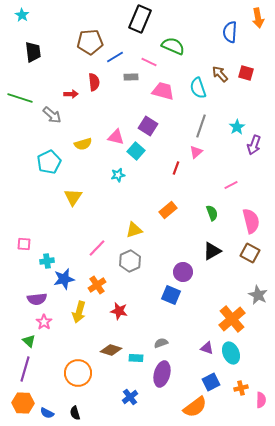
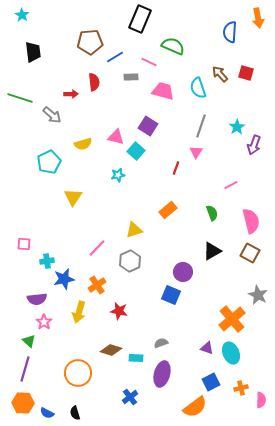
pink triangle at (196, 152): rotated 16 degrees counterclockwise
